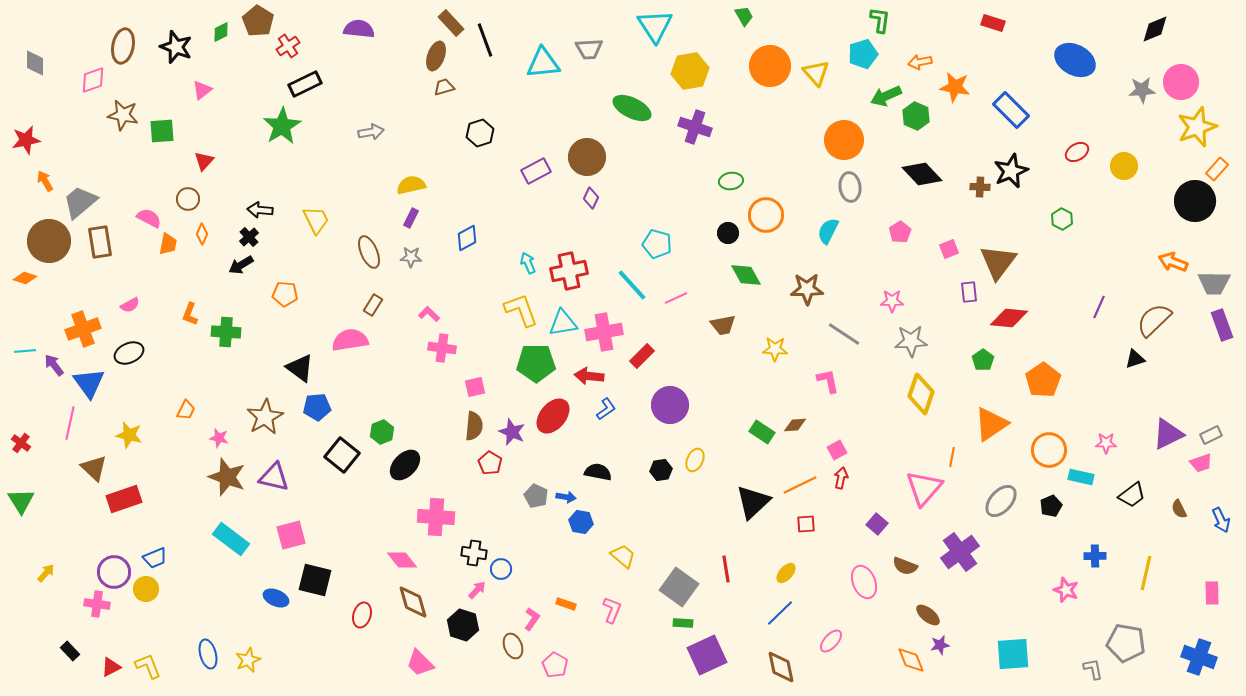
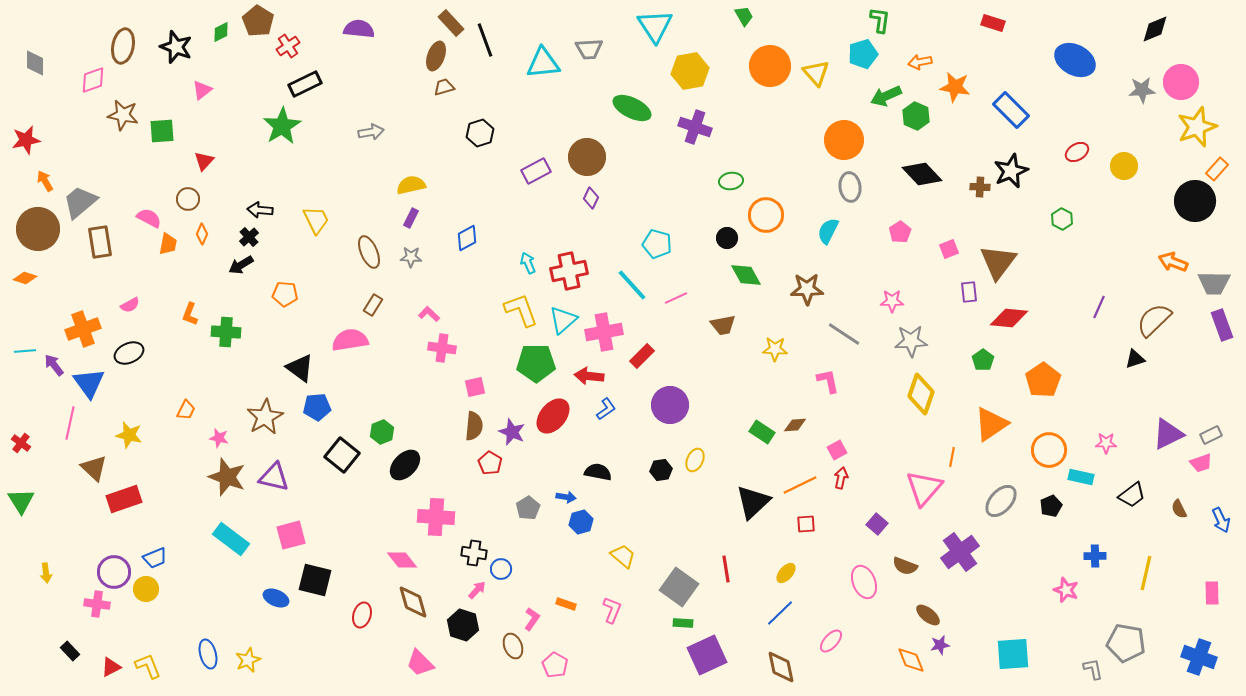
black circle at (728, 233): moved 1 px left, 5 px down
brown circle at (49, 241): moved 11 px left, 12 px up
cyan triangle at (563, 323): moved 3 px up; rotated 32 degrees counterclockwise
gray pentagon at (536, 496): moved 8 px left, 12 px down; rotated 15 degrees clockwise
blue hexagon at (581, 522): rotated 25 degrees counterclockwise
yellow arrow at (46, 573): rotated 132 degrees clockwise
